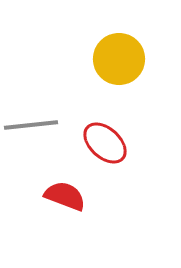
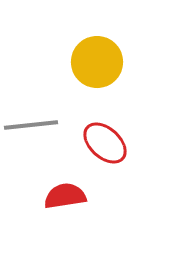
yellow circle: moved 22 px left, 3 px down
red semicircle: rotated 30 degrees counterclockwise
